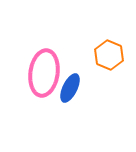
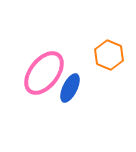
pink ellipse: rotated 30 degrees clockwise
